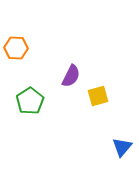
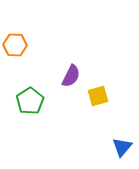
orange hexagon: moved 1 px left, 3 px up
